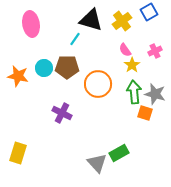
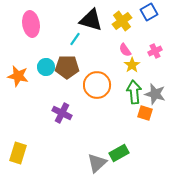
cyan circle: moved 2 px right, 1 px up
orange circle: moved 1 px left, 1 px down
gray triangle: rotated 30 degrees clockwise
